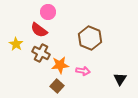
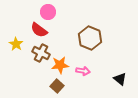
black triangle: rotated 24 degrees counterclockwise
